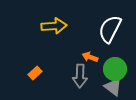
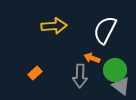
white semicircle: moved 5 px left, 1 px down
orange arrow: moved 2 px right, 1 px down
green circle: moved 1 px down
gray triangle: moved 8 px right, 1 px up
